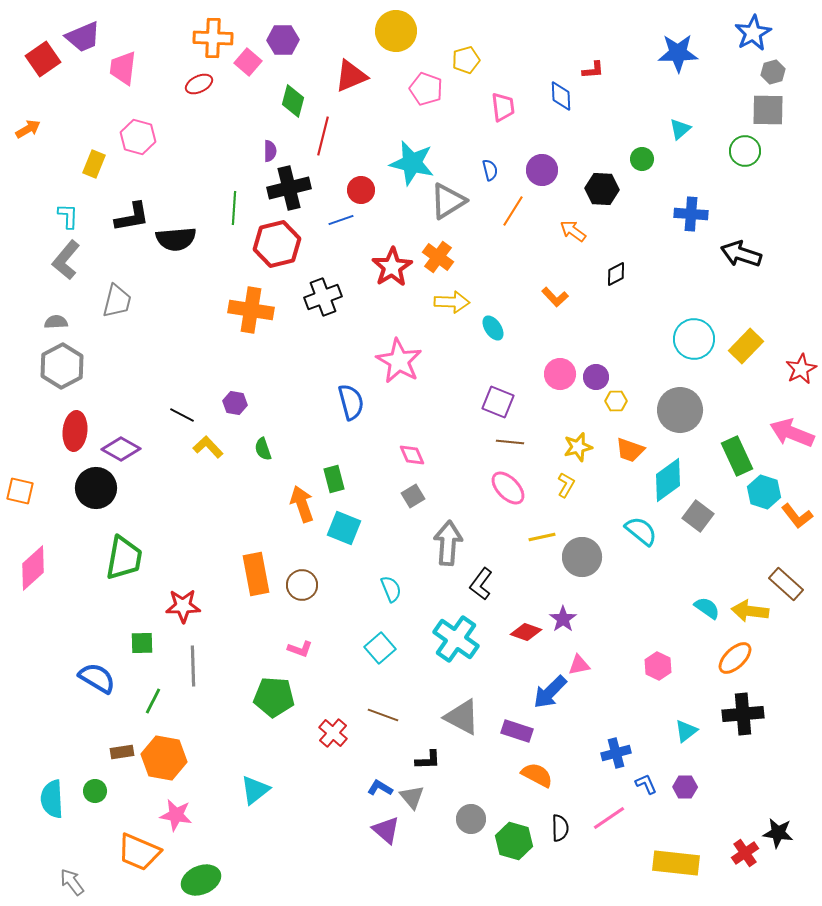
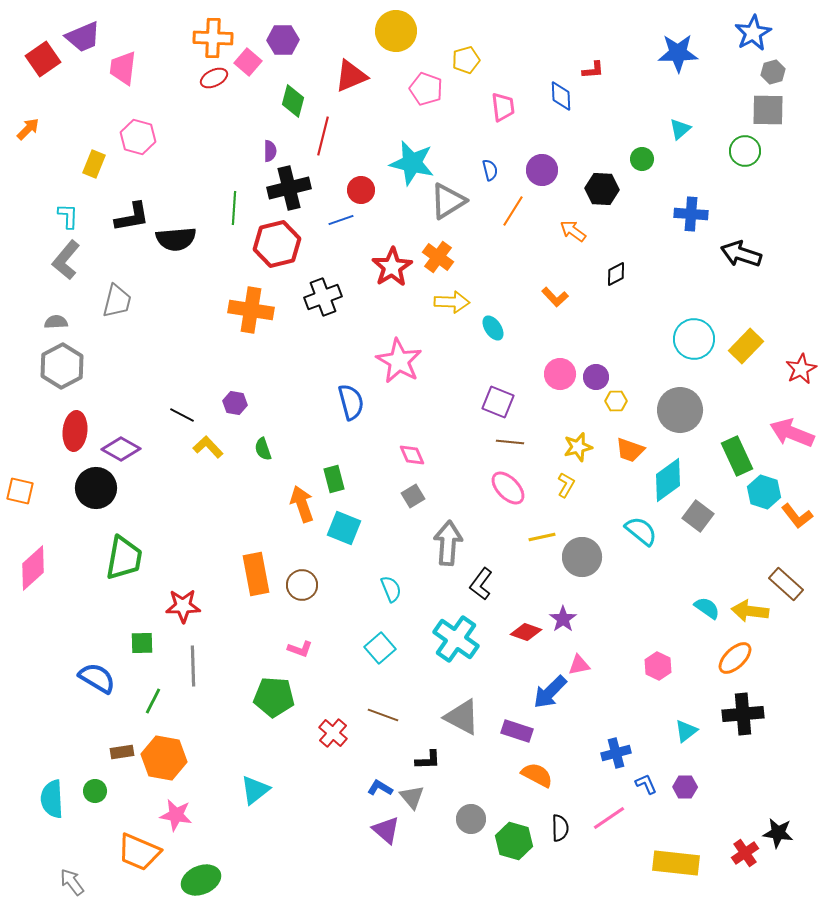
red ellipse at (199, 84): moved 15 px right, 6 px up
orange arrow at (28, 129): rotated 15 degrees counterclockwise
